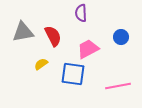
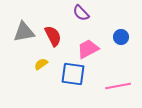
purple semicircle: rotated 42 degrees counterclockwise
gray triangle: moved 1 px right
